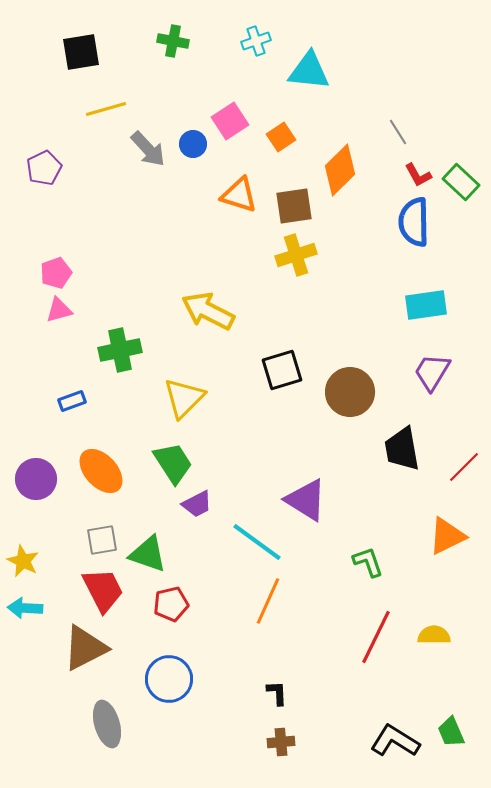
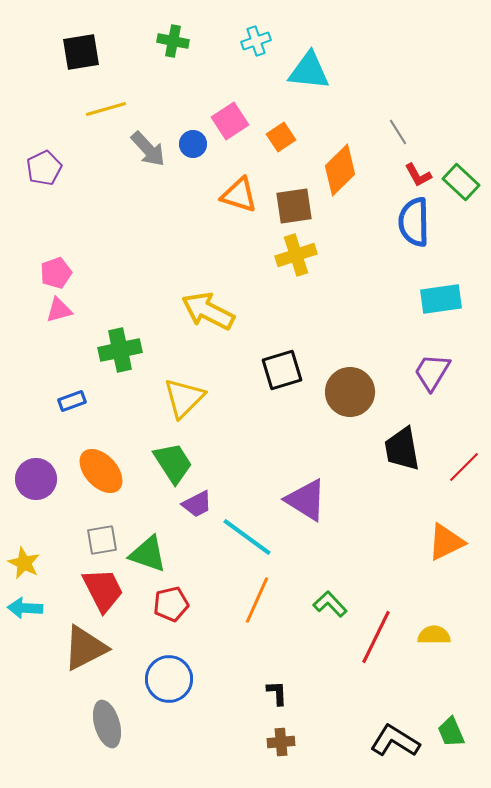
cyan rectangle at (426, 305): moved 15 px right, 6 px up
orange triangle at (447, 536): moved 1 px left, 6 px down
cyan line at (257, 542): moved 10 px left, 5 px up
yellow star at (23, 561): moved 1 px right, 2 px down
green L-shape at (368, 562): moved 38 px left, 42 px down; rotated 24 degrees counterclockwise
orange line at (268, 601): moved 11 px left, 1 px up
